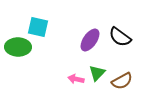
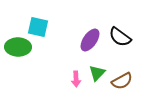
pink arrow: rotated 105 degrees counterclockwise
